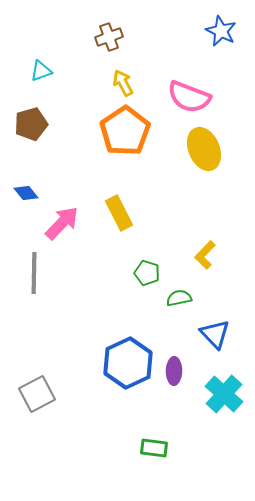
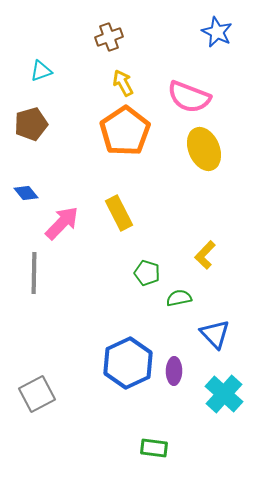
blue star: moved 4 px left, 1 px down
